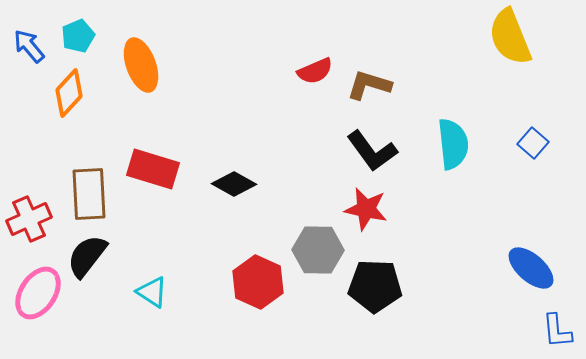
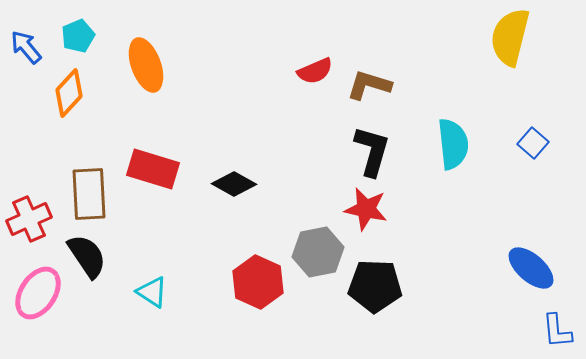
yellow semicircle: rotated 36 degrees clockwise
blue arrow: moved 3 px left, 1 px down
orange ellipse: moved 5 px right
black L-shape: rotated 128 degrees counterclockwise
gray hexagon: moved 2 px down; rotated 12 degrees counterclockwise
black semicircle: rotated 108 degrees clockwise
